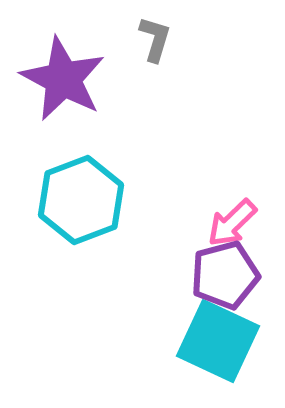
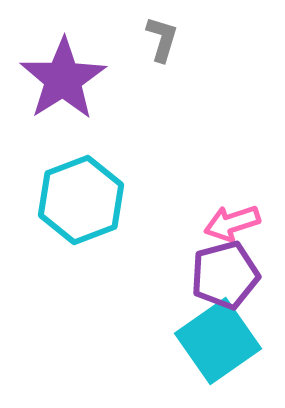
gray L-shape: moved 7 px right
purple star: rotated 12 degrees clockwise
pink arrow: rotated 26 degrees clockwise
cyan square: rotated 30 degrees clockwise
